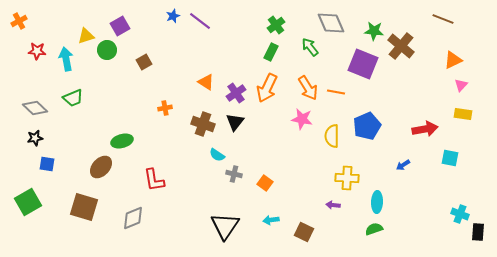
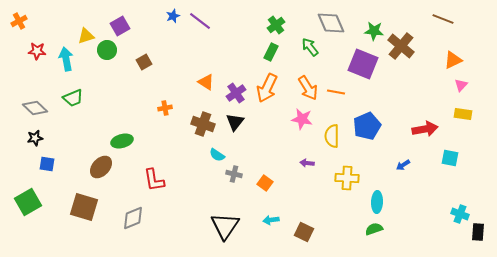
purple arrow at (333, 205): moved 26 px left, 42 px up
